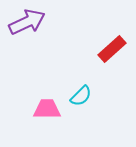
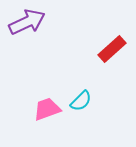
cyan semicircle: moved 5 px down
pink trapezoid: rotated 20 degrees counterclockwise
